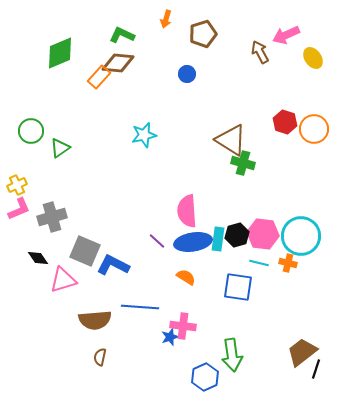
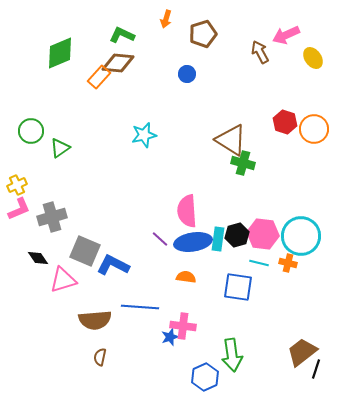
purple line at (157, 241): moved 3 px right, 2 px up
orange semicircle at (186, 277): rotated 24 degrees counterclockwise
